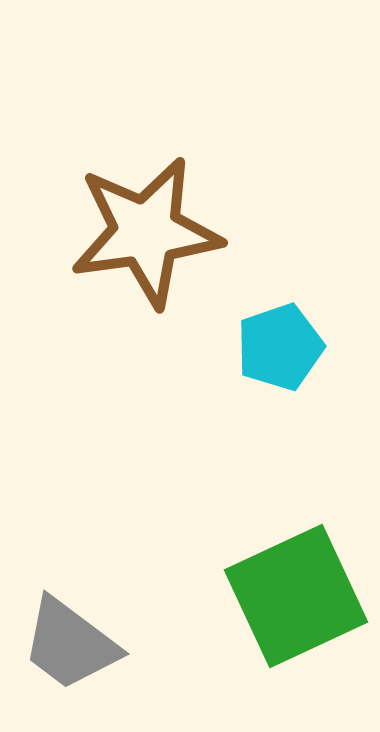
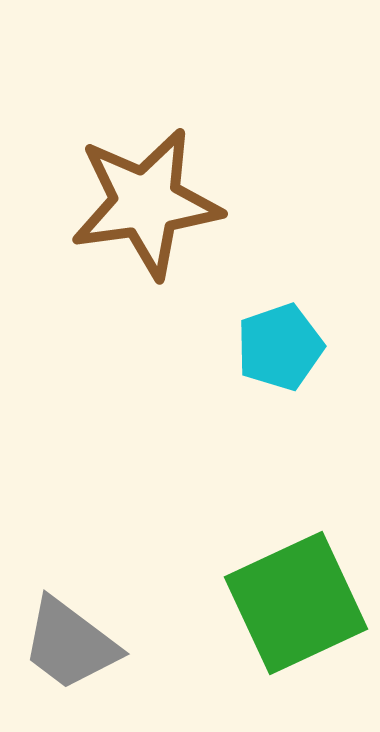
brown star: moved 29 px up
green square: moved 7 px down
